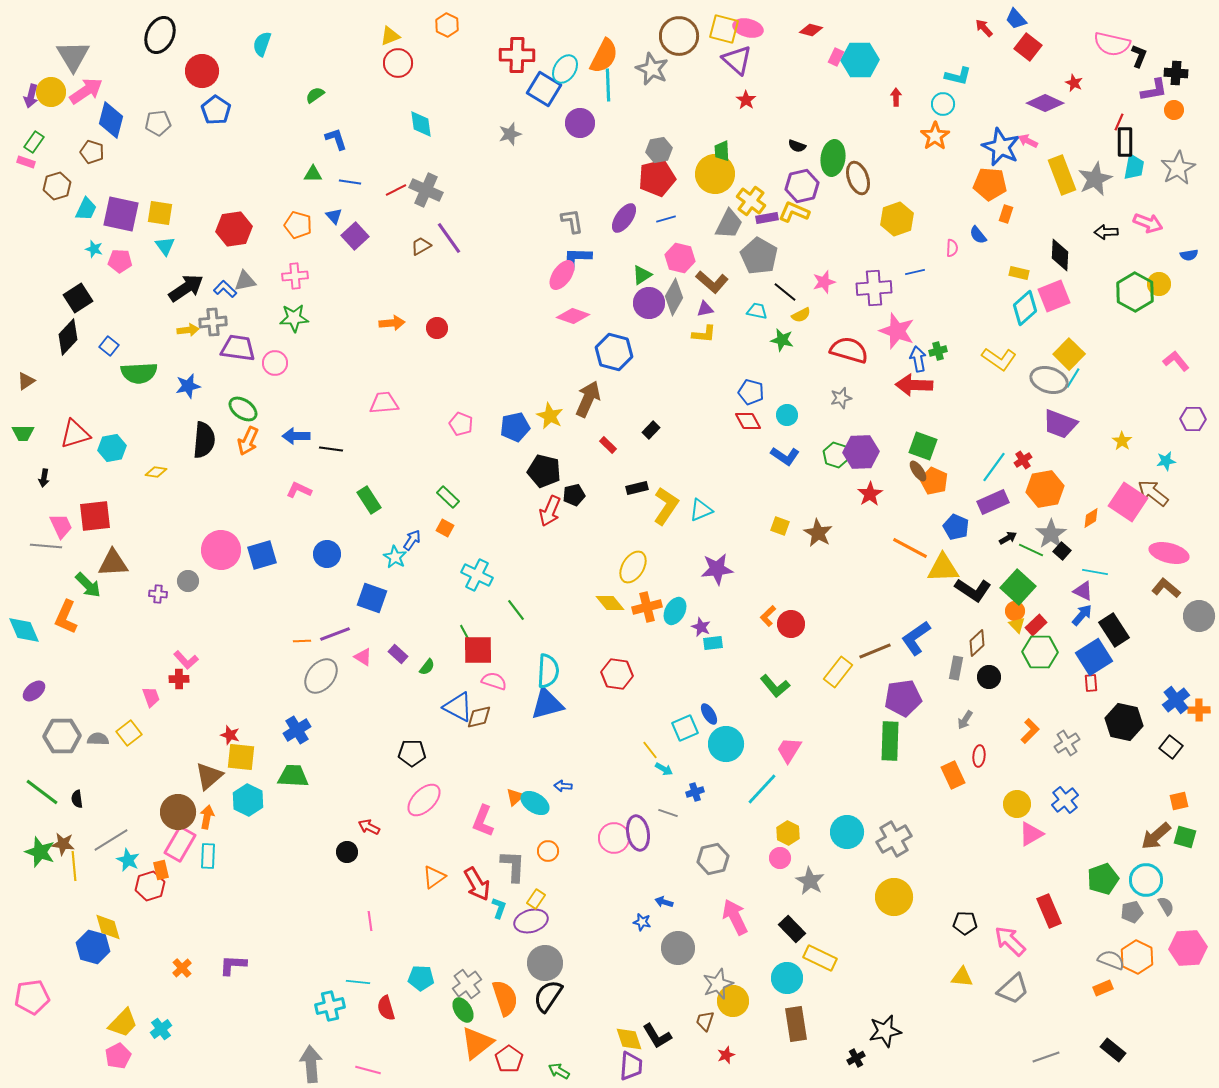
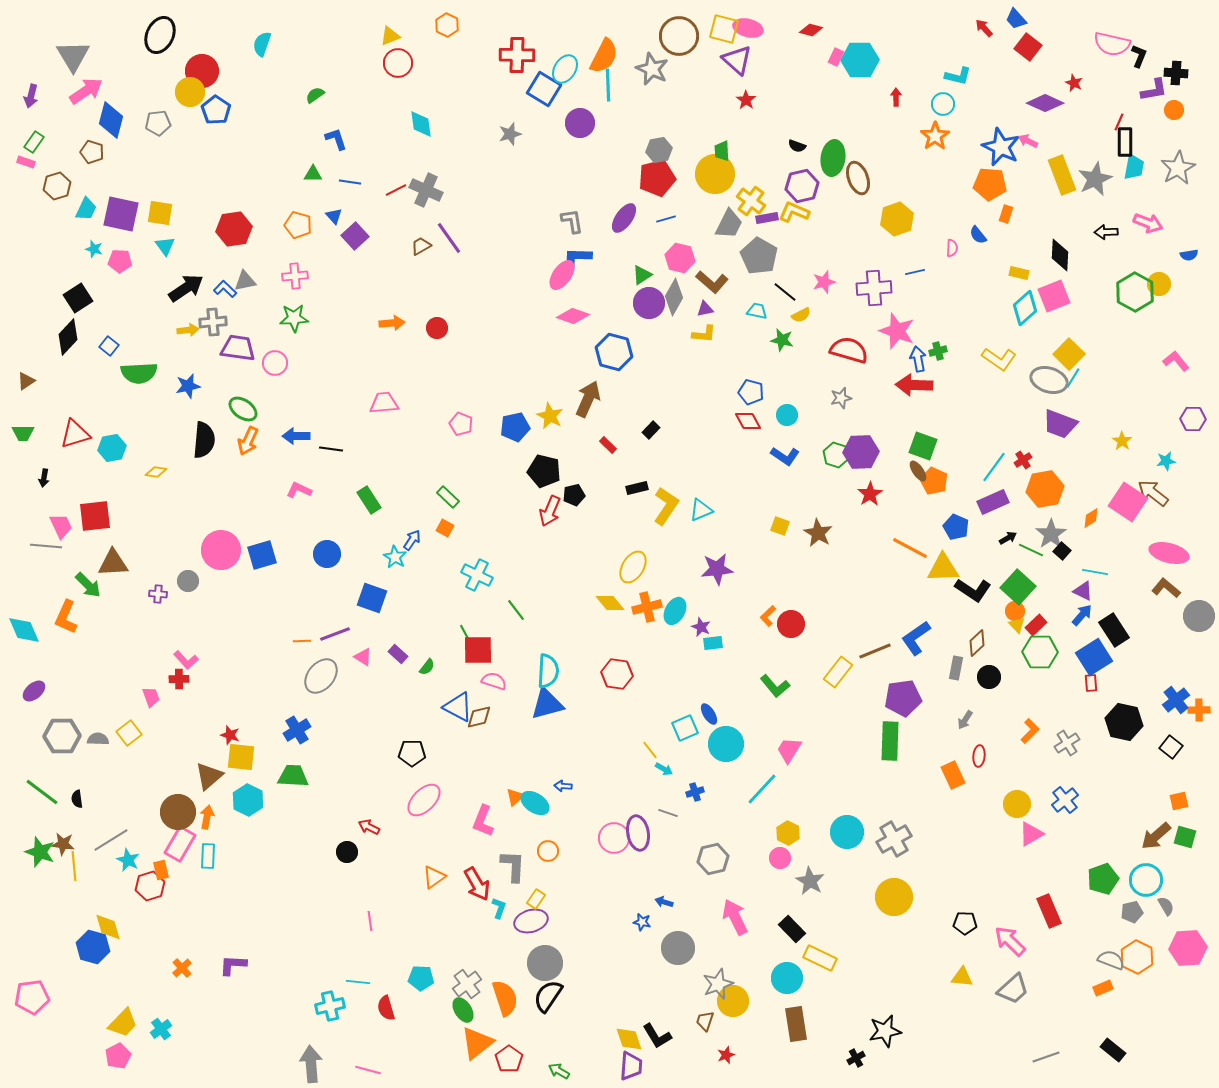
yellow circle at (51, 92): moved 139 px right
